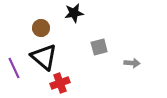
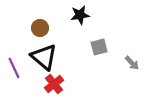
black star: moved 6 px right, 2 px down
brown circle: moved 1 px left
gray arrow: rotated 42 degrees clockwise
red cross: moved 6 px left, 1 px down; rotated 18 degrees counterclockwise
